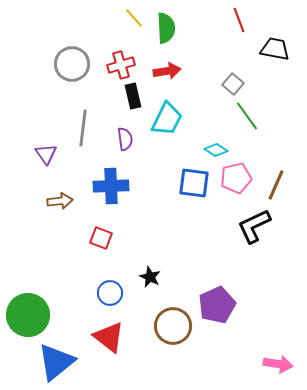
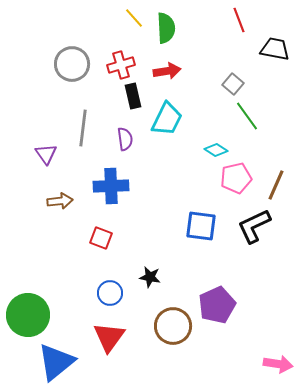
blue square: moved 7 px right, 43 px down
black star: rotated 15 degrees counterclockwise
red triangle: rotated 28 degrees clockwise
